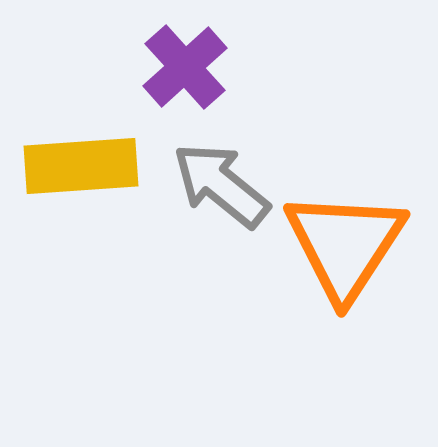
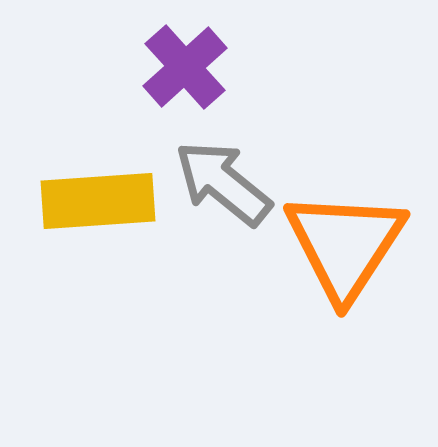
yellow rectangle: moved 17 px right, 35 px down
gray arrow: moved 2 px right, 2 px up
